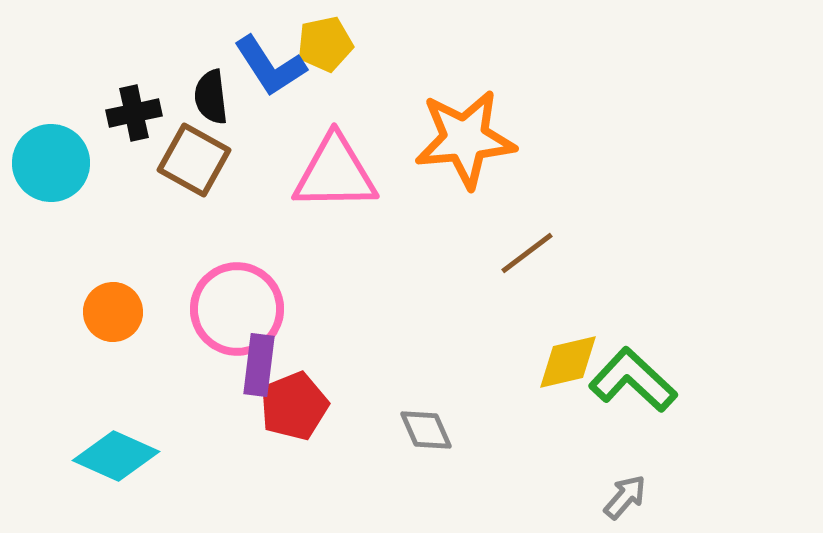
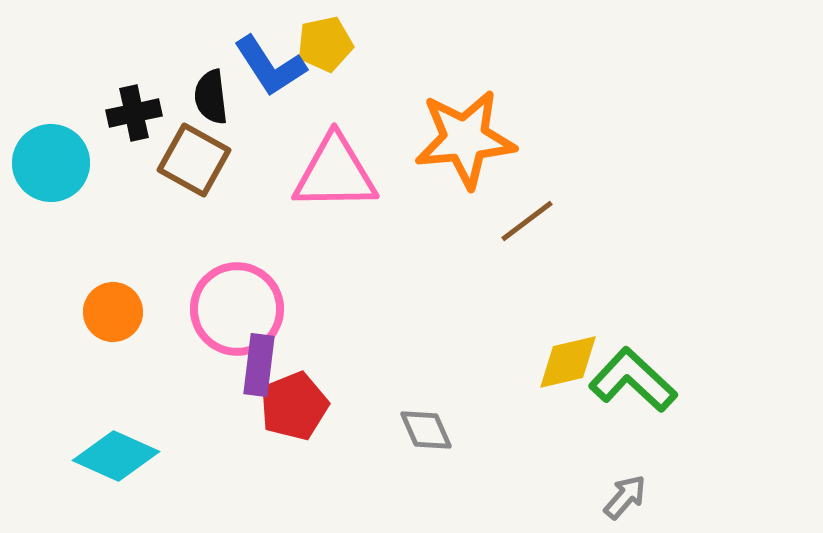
brown line: moved 32 px up
